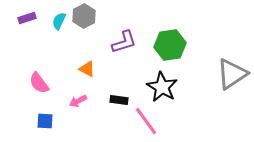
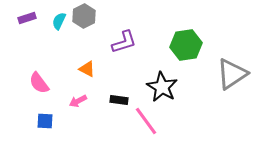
green hexagon: moved 16 px right
